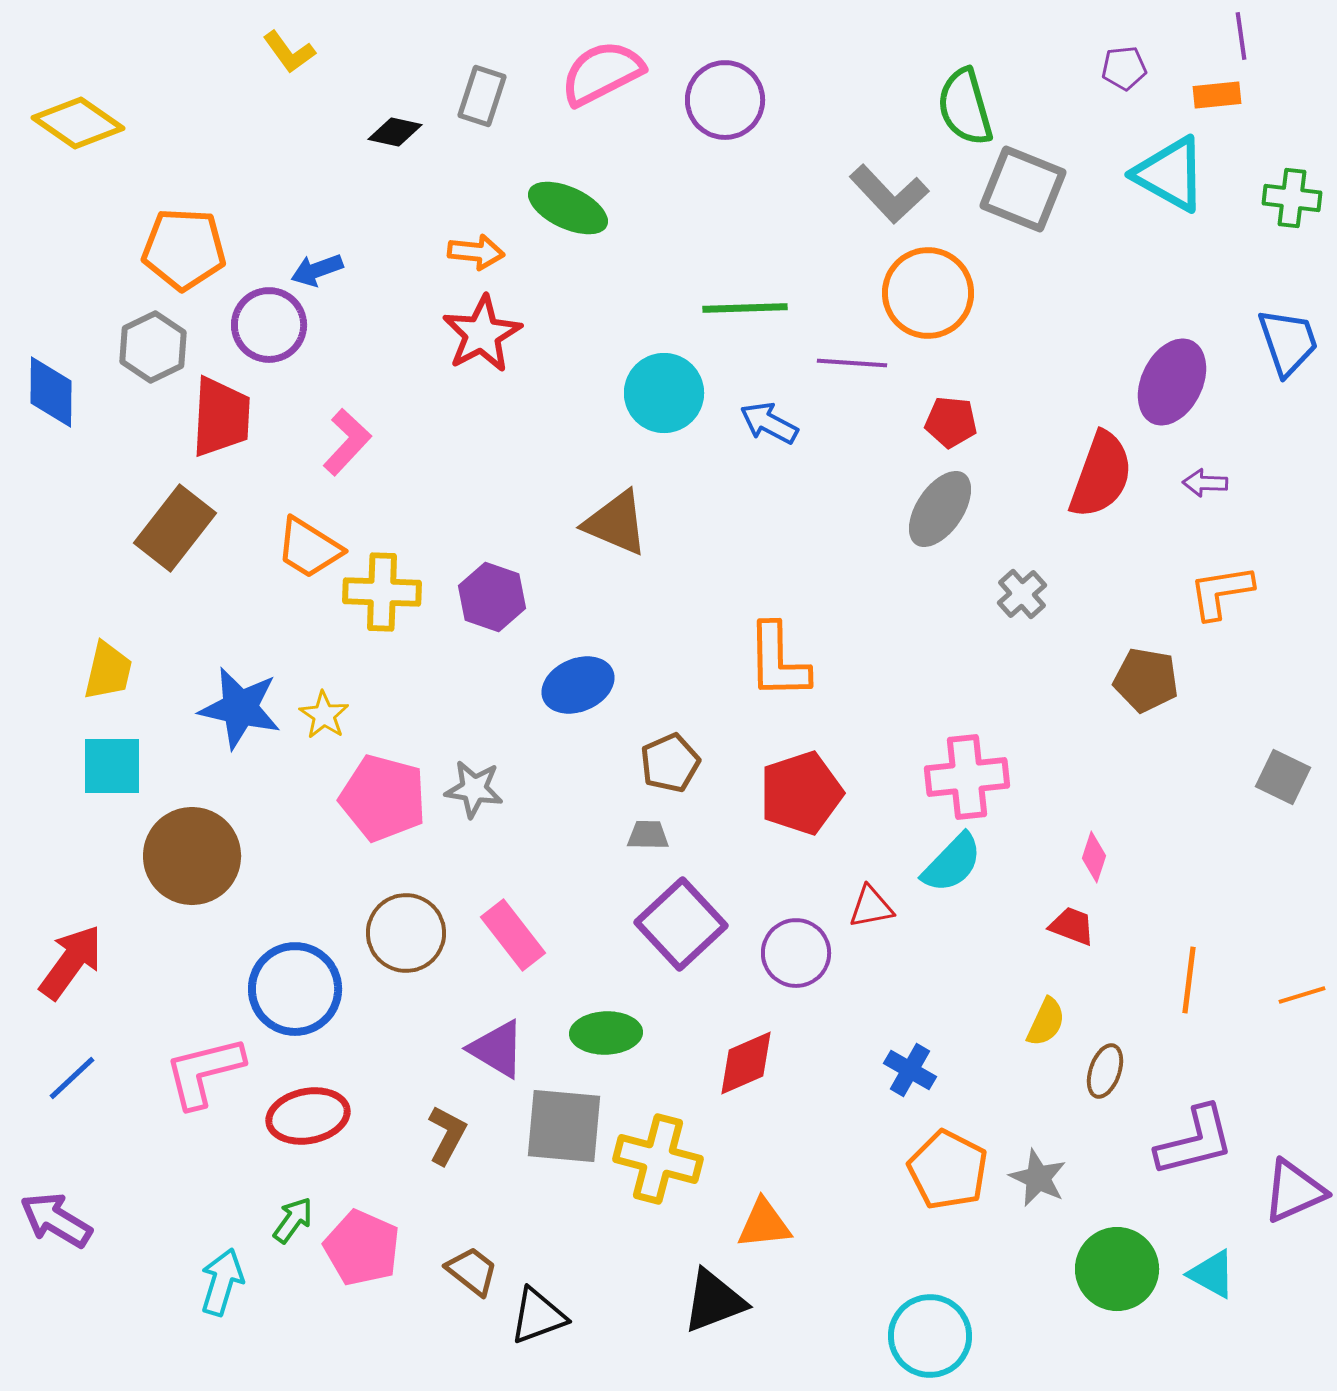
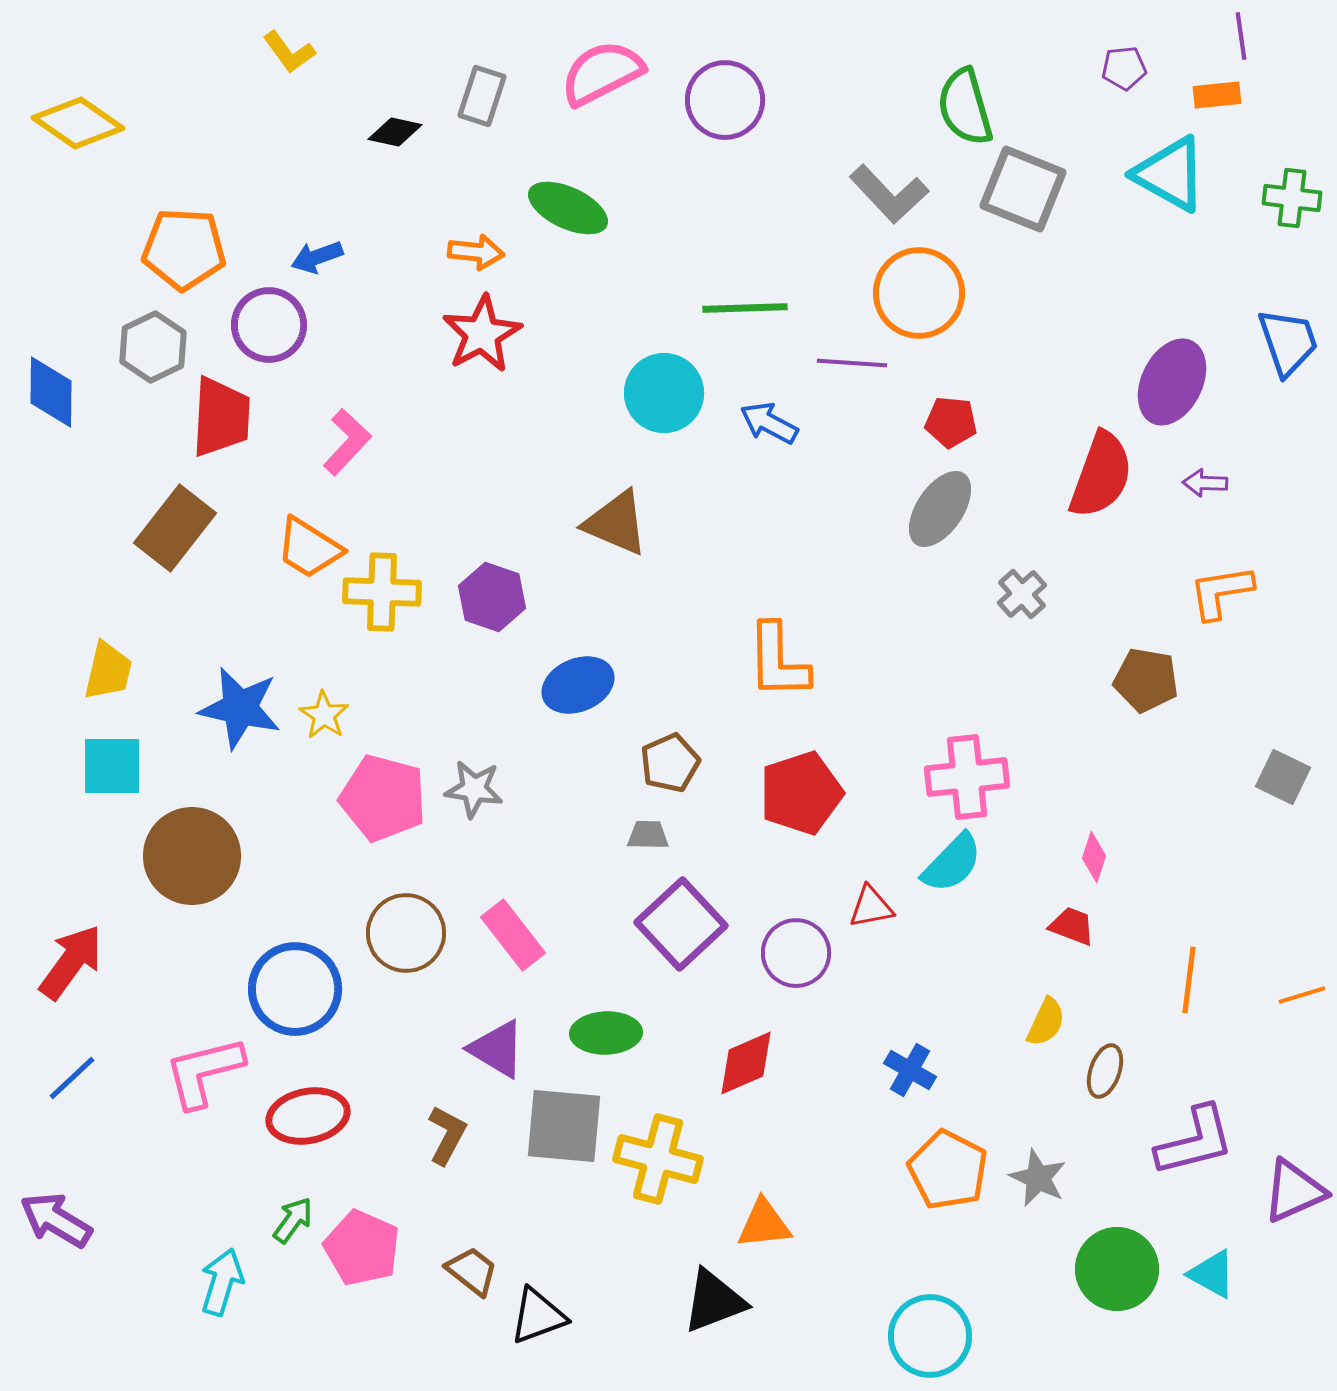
blue arrow at (317, 270): moved 13 px up
orange circle at (928, 293): moved 9 px left
